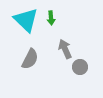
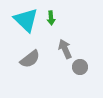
gray semicircle: rotated 25 degrees clockwise
